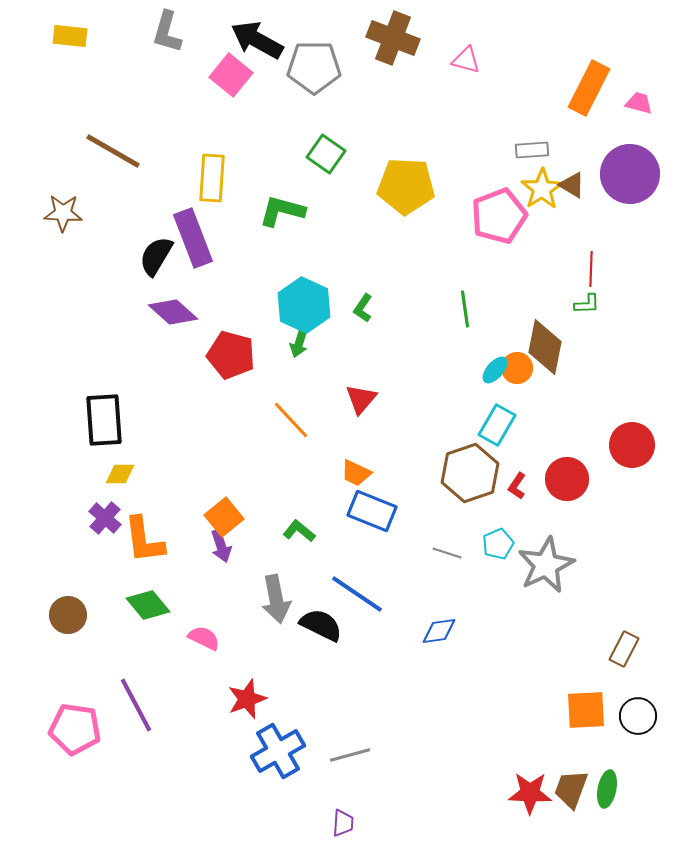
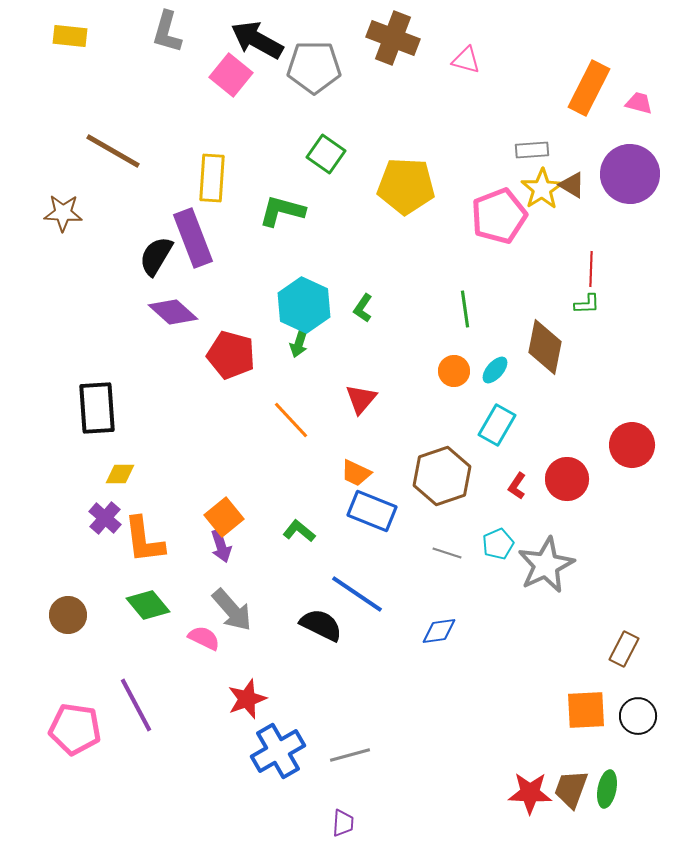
orange circle at (517, 368): moved 63 px left, 3 px down
black rectangle at (104, 420): moved 7 px left, 12 px up
brown hexagon at (470, 473): moved 28 px left, 3 px down
gray arrow at (276, 599): moved 44 px left, 11 px down; rotated 30 degrees counterclockwise
